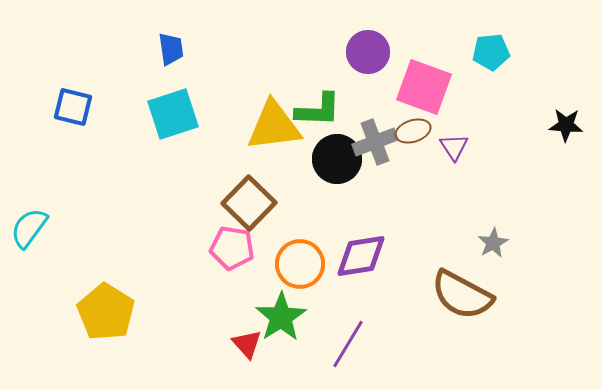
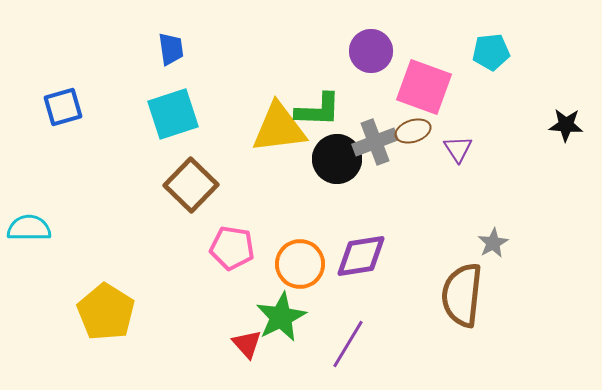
purple circle: moved 3 px right, 1 px up
blue square: moved 10 px left; rotated 30 degrees counterclockwise
yellow triangle: moved 5 px right, 2 px down
purple triangle: moved 4 px right, 2 px down
brown square: moved 58 px left, 18 px up
cyan semicircle: rotated 54 degrees clockwise
brown semicircle: rotated 68 degrees clockwise
green star: rotated 6 degrees clockwise
